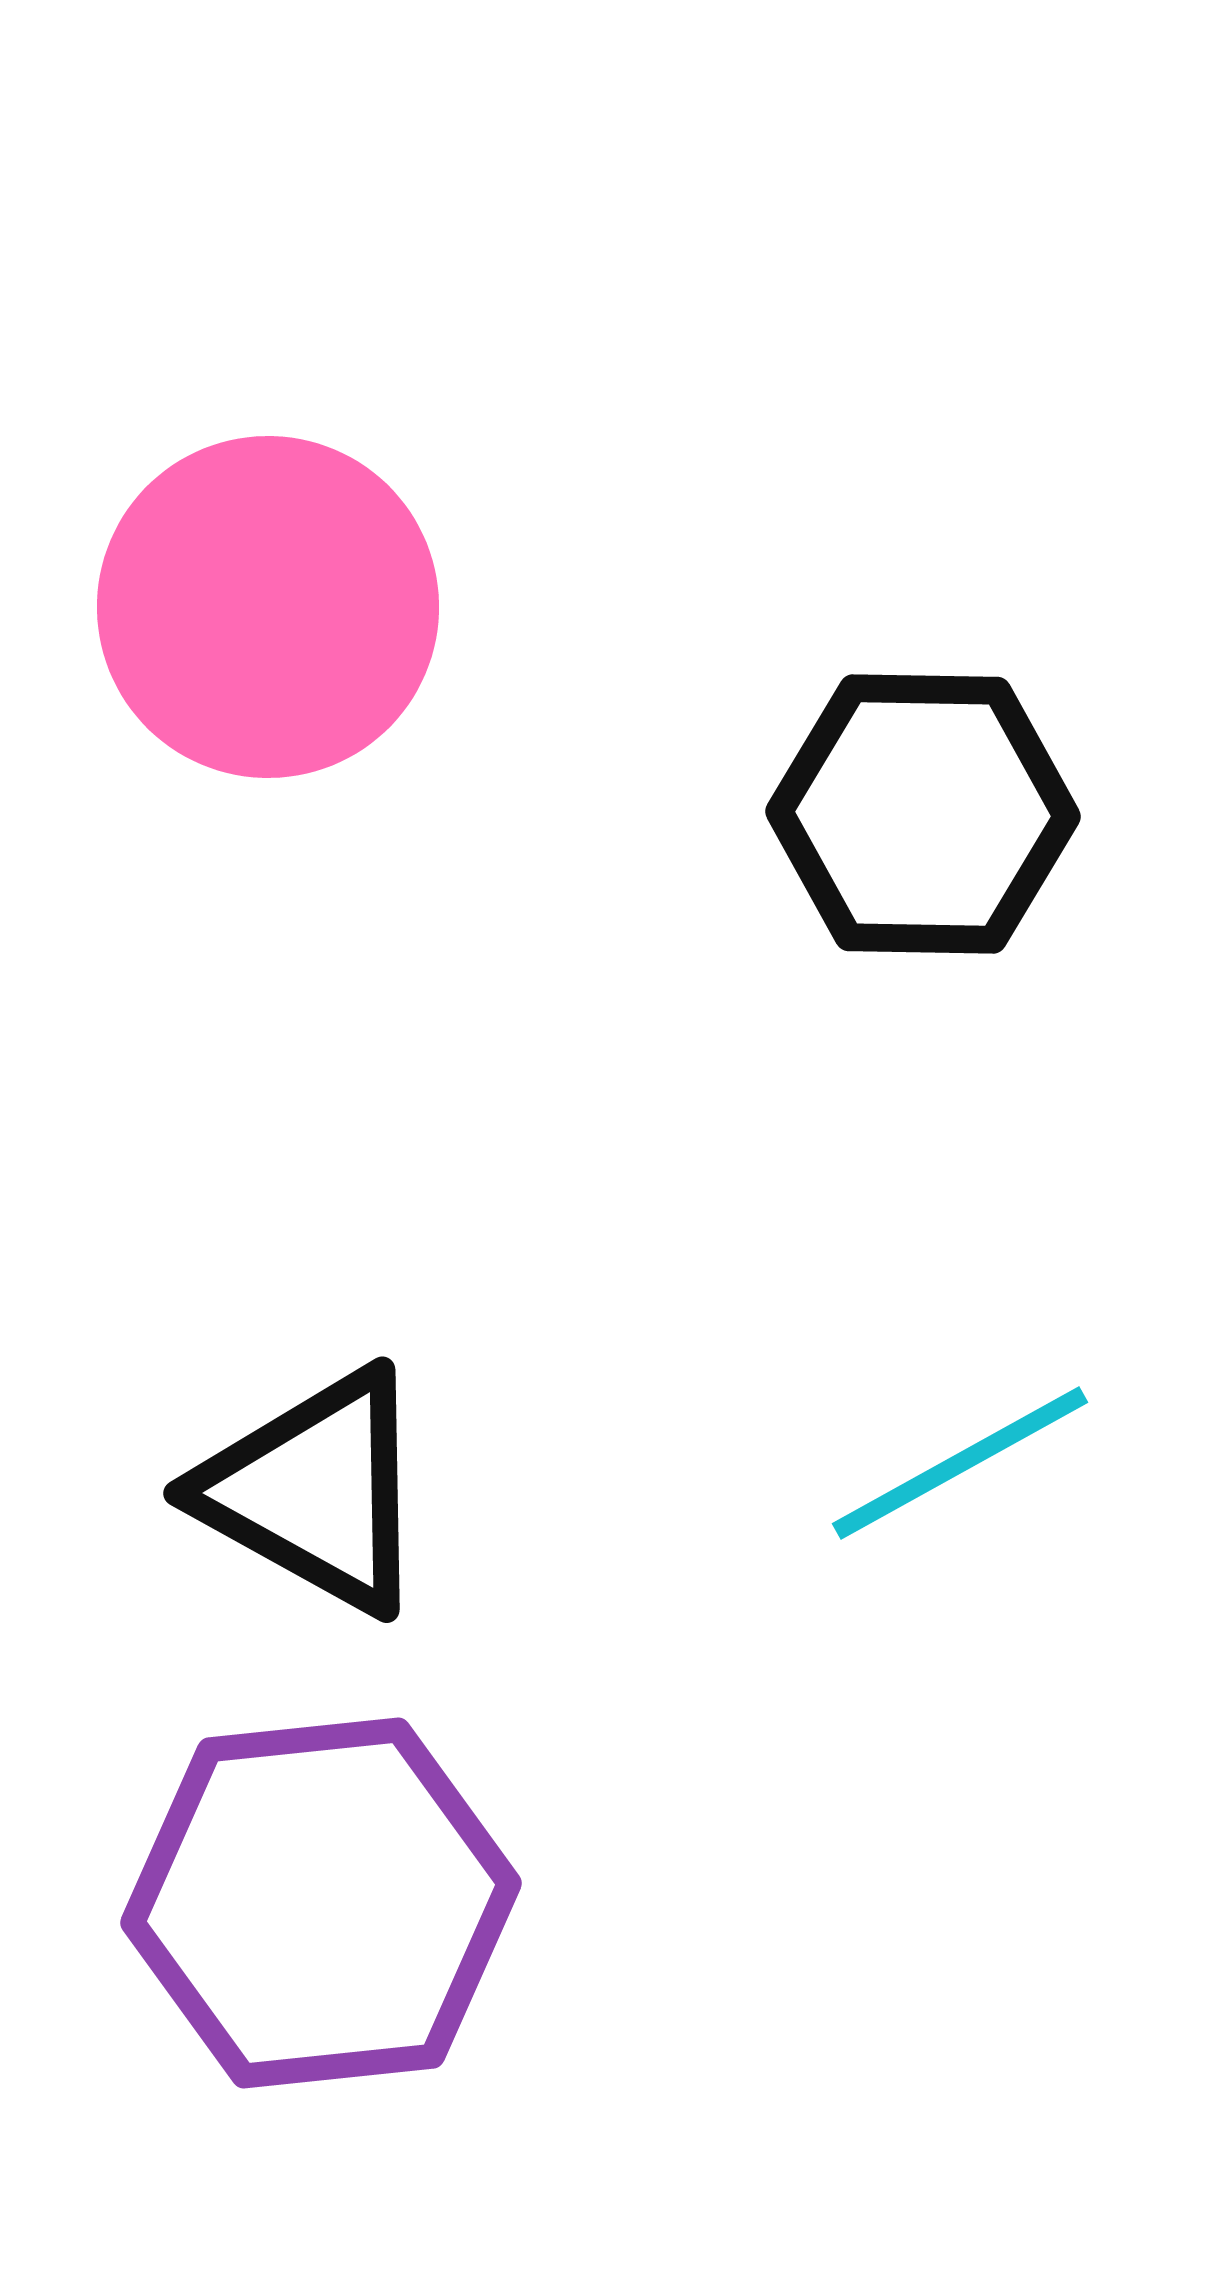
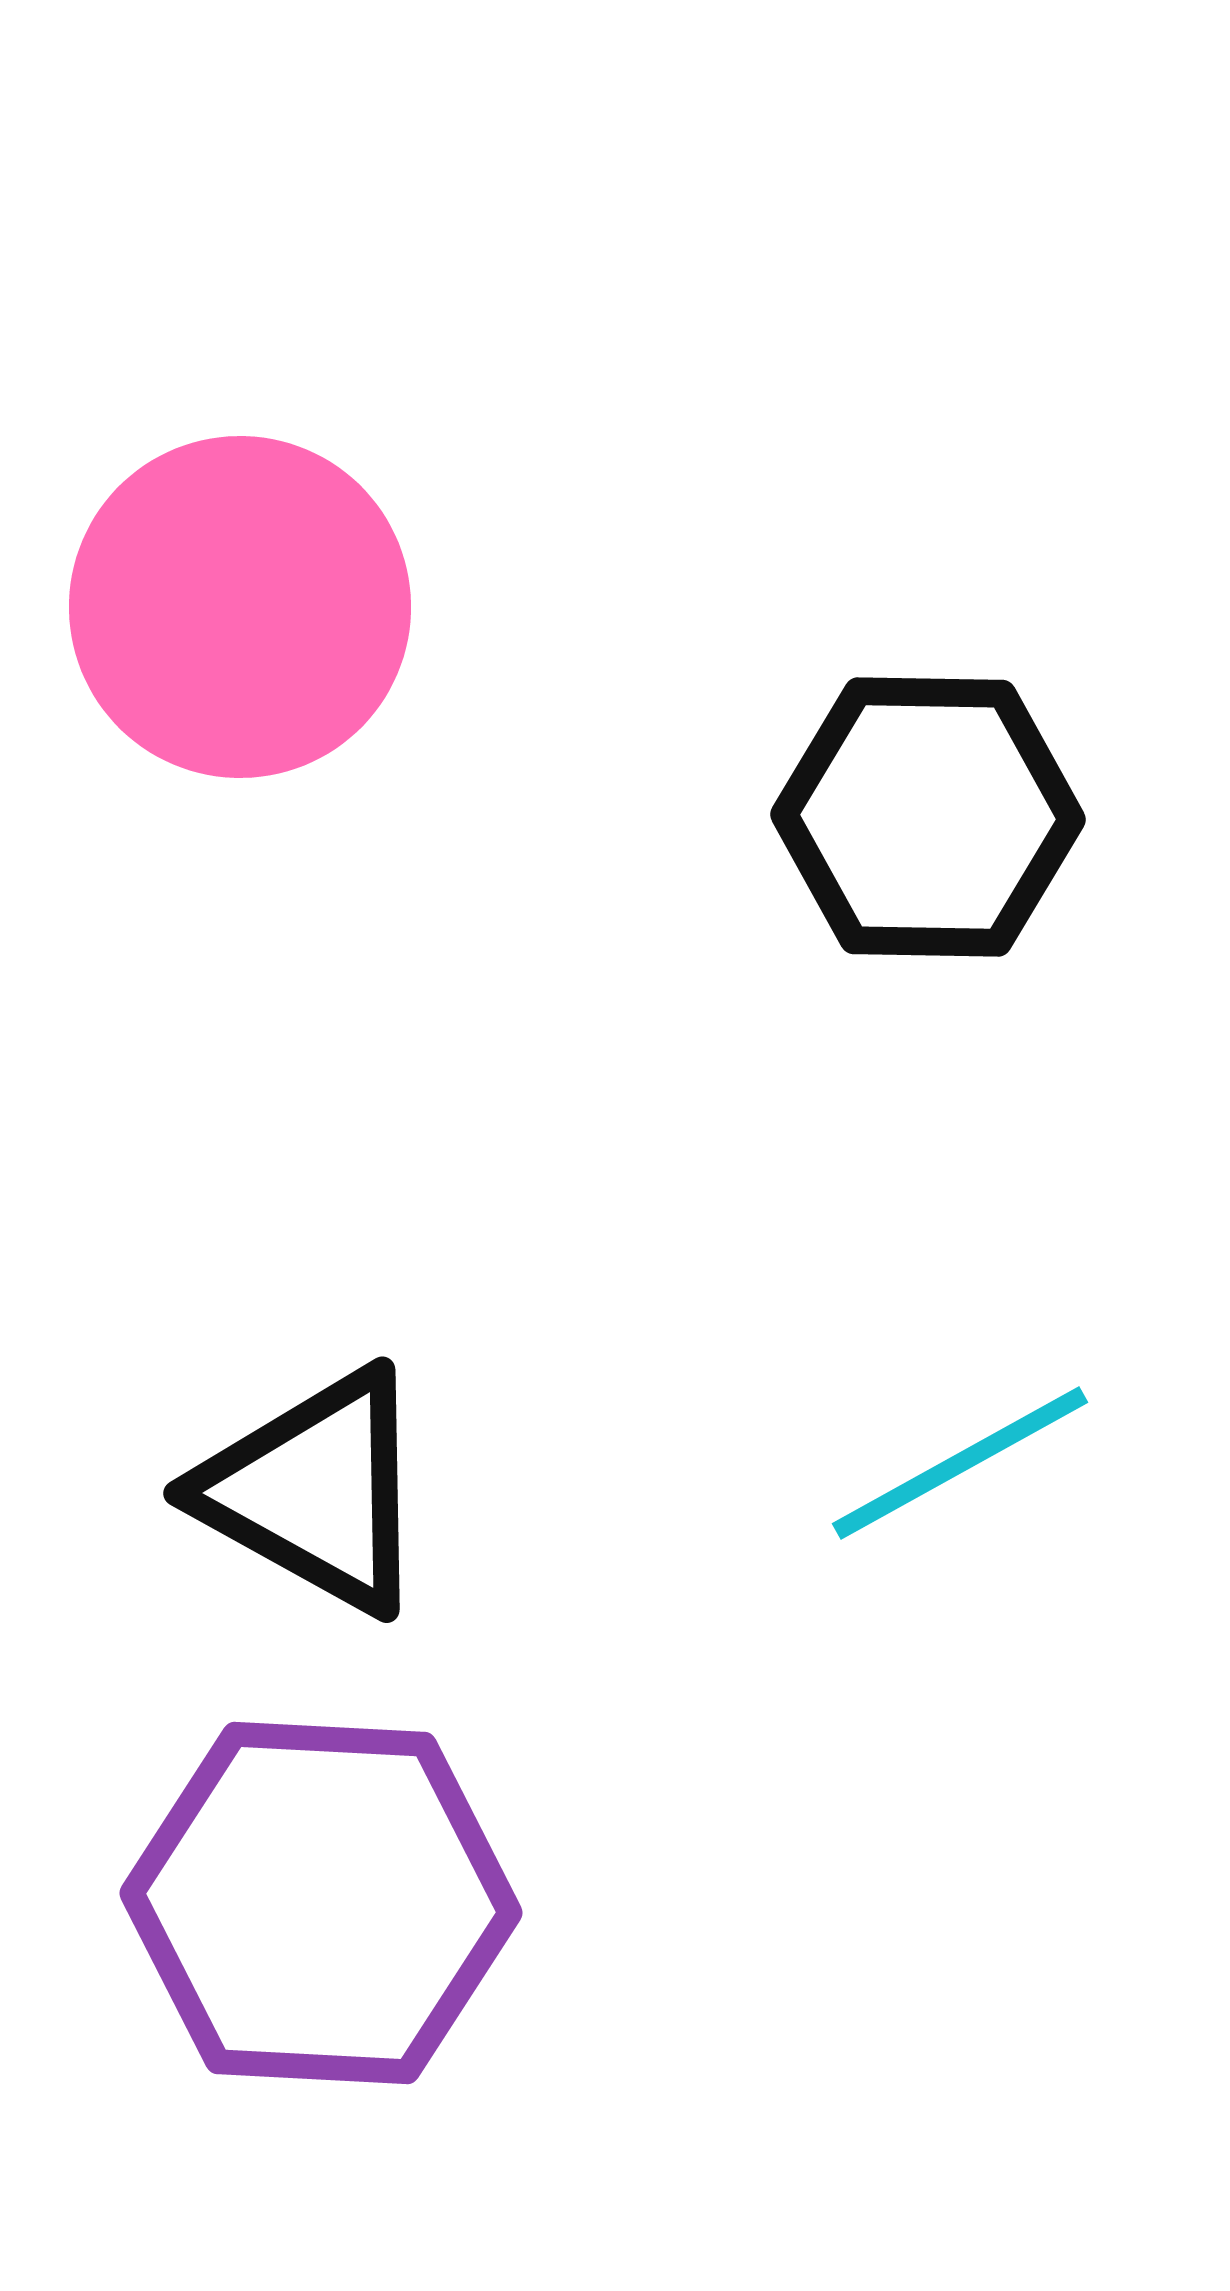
pink circle: moved 28 px left
black hexagon: moved 5 px right, 3 px down
purple hexagon: rotated 9 degrees clockwise
